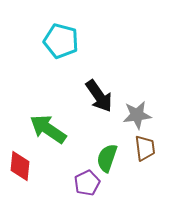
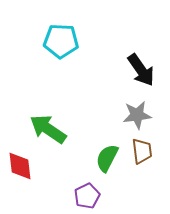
cyan pentagon: rotated 12 degrees counterclockwise
black arrow: moved 42 px right, 26 px up
brown trapezoid: moved 3 px left, 3 px down
green semicircle: rotated 8 degrees clockwise
red diamond: rotated 12 degrees counterclockwise
purple pentagon: moved 13 px down
